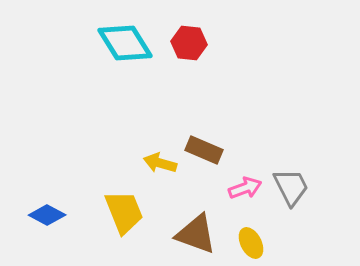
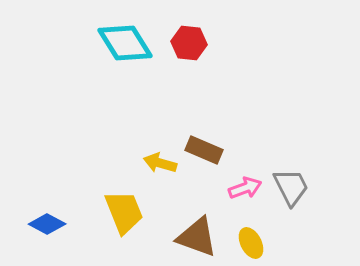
blue diamond: moved 9 px down
brown triangle: moved 1 px right, 3 px down
